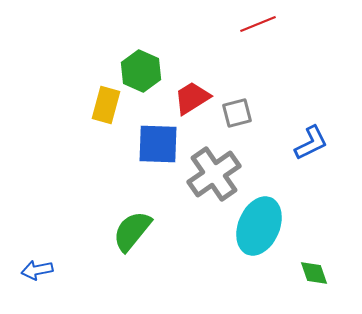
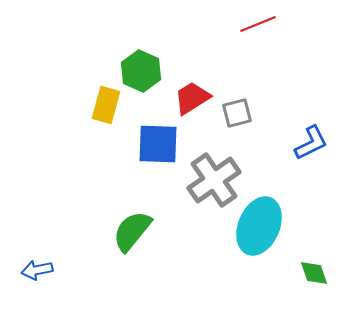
gray cross: moved 6 px down
